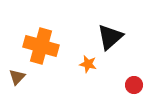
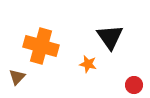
black triangle: rotated 24 degrees counterclockwise
